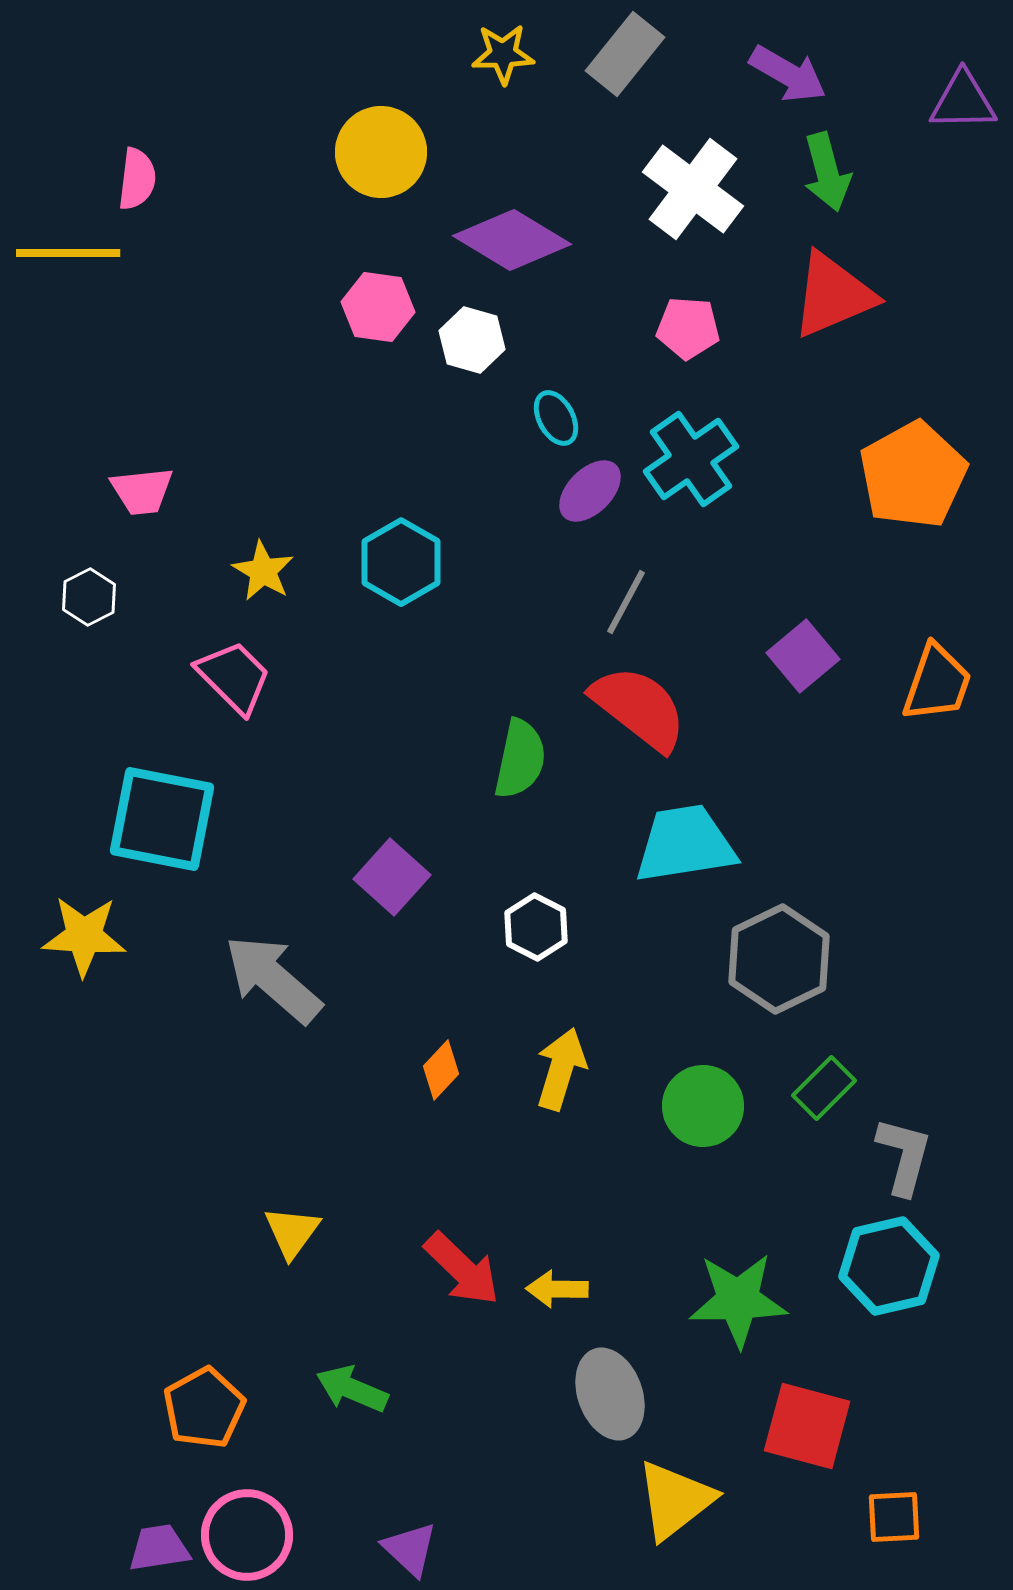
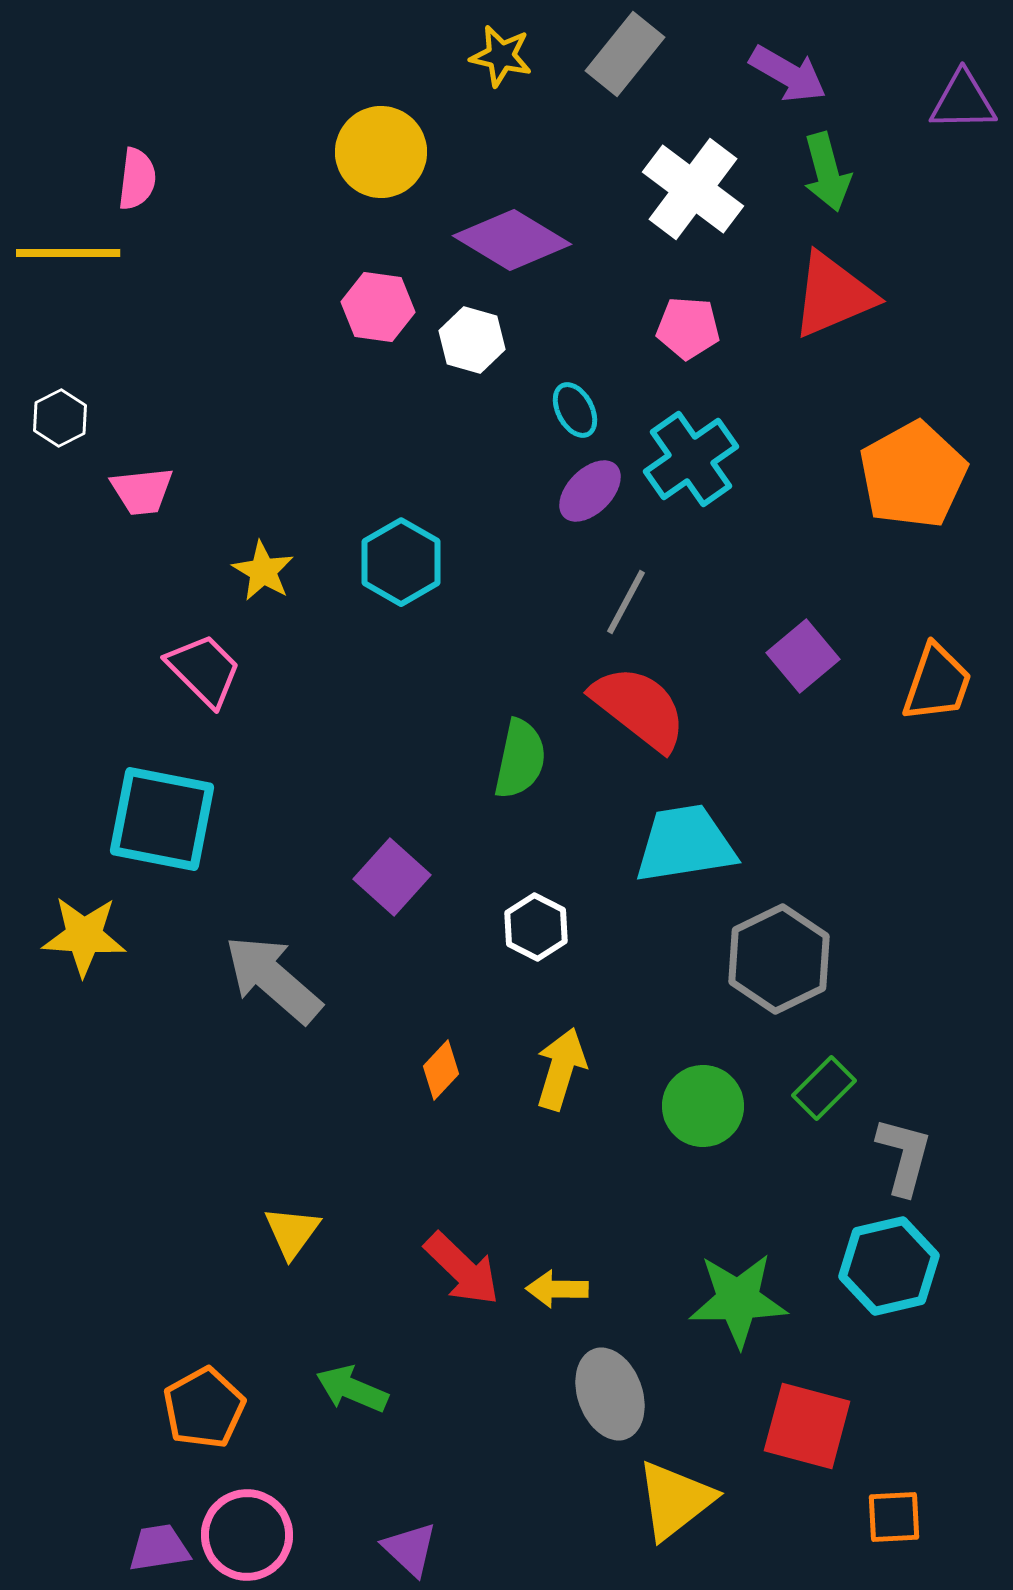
yellow star at (503, 54): moved 2 px left, 2 px down; rotated 14 degrees clockwise
cyan ellipse at (556, 418): moved 19 px right, 8 px up
white hexagon at (89, 597): moved 29 px left, 179 px up
pink trapezoid at (234, 677): moved 30 px left, 7 px up
